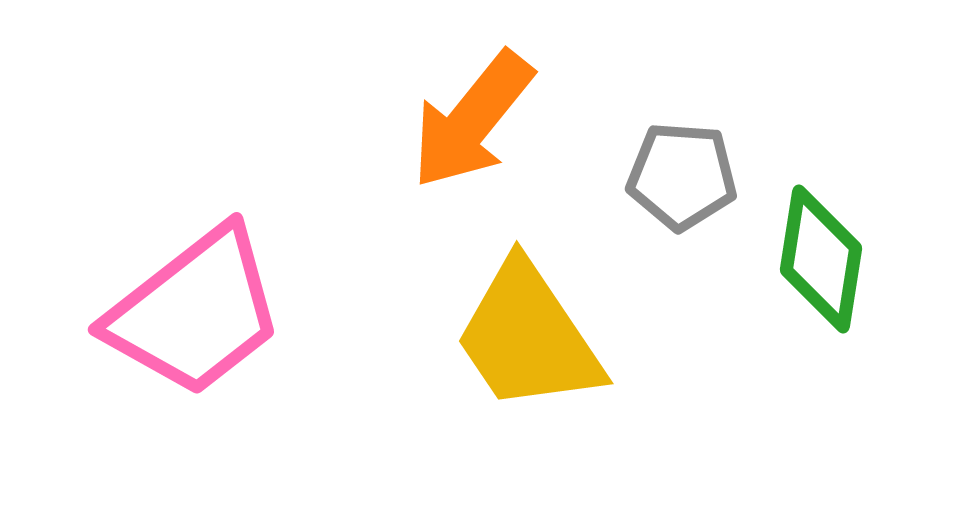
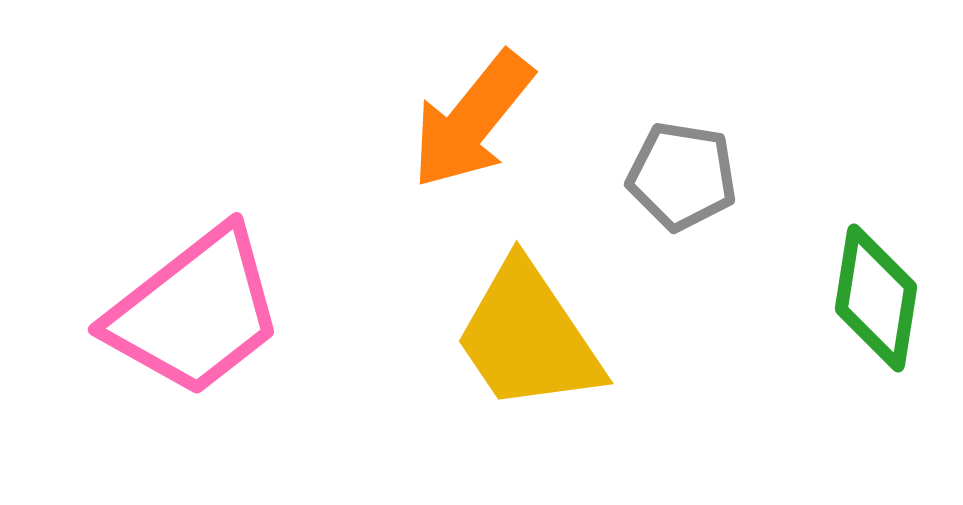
gray pentagon: rotated 5 degrees clockwise
green diamond: moved 55 px right, 39 px down
